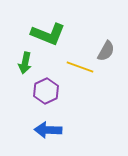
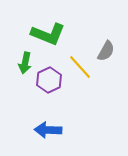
yellow line: rotated 28 degrees clockwise
purple hexagon: moved 3 px right, 11 px up
